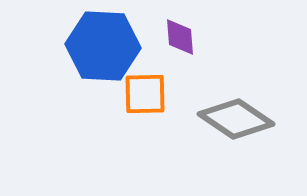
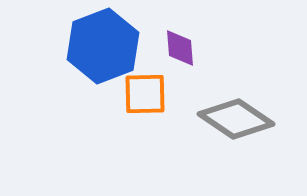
purple diamond: moved 11 px down
blue hexagon: rotated 24 degrees counterclockwise
